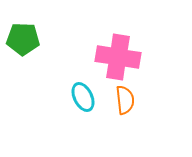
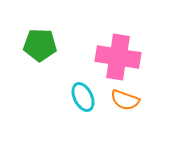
green pentagon: moved 17 px right, 6 px down
orange semicircle: rotated 116 degrees clockwise
